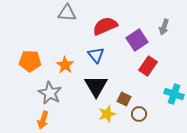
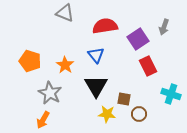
gray triangle: moved 2 px left; rotated 18 degrees clockwise
red semicircle: rotated 15 degrees clockwise
purple square: moved 1 px right, 1 px up
orange pentagon: rotated 15 degrees clockwise
red rectangle: rotated 60 degrees counterclockwise
cyan cross: moved 3 px left
brown square: rotated 16 degrees counterclockwise
yellow star: rotated 24 degrees clockwise
orange arrow: rotated 12 degrees clockwise
